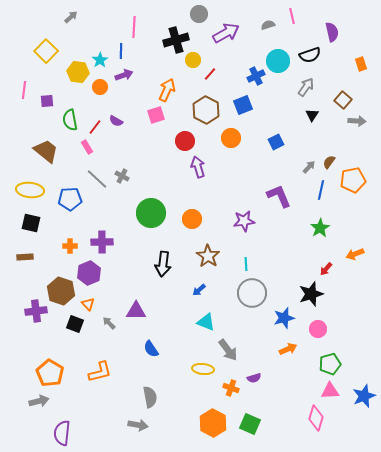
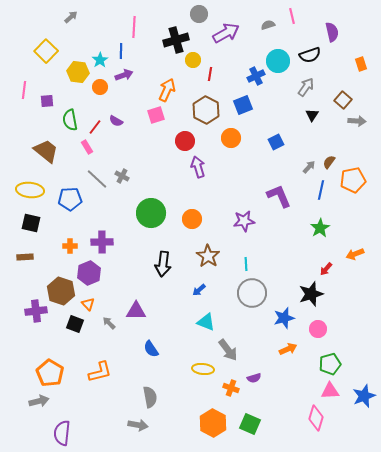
red line at (210, 74): rotated 32 degrees counterclockwise
